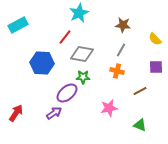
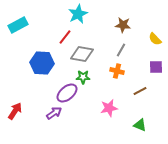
cyan star: moved 1 px left, 1 px down
red arrow: moved 1 px left, 2 px up
